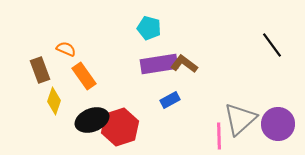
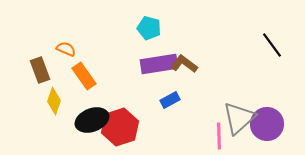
gray triangle: moved 1 px left, 1 px up
purple circle: moved 11 px left
